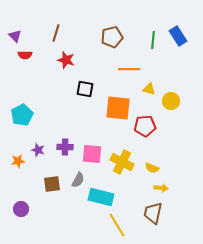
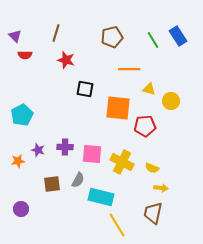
green line: rotated 36 degrees counterclockwise
